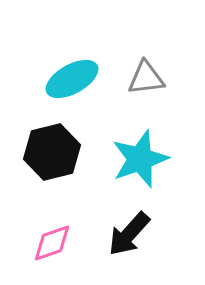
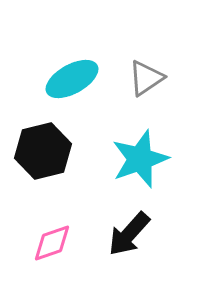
gray triangle: rotated 27 degrees counterclockwise
black hexagon: moved 9 px left, 1 px up
